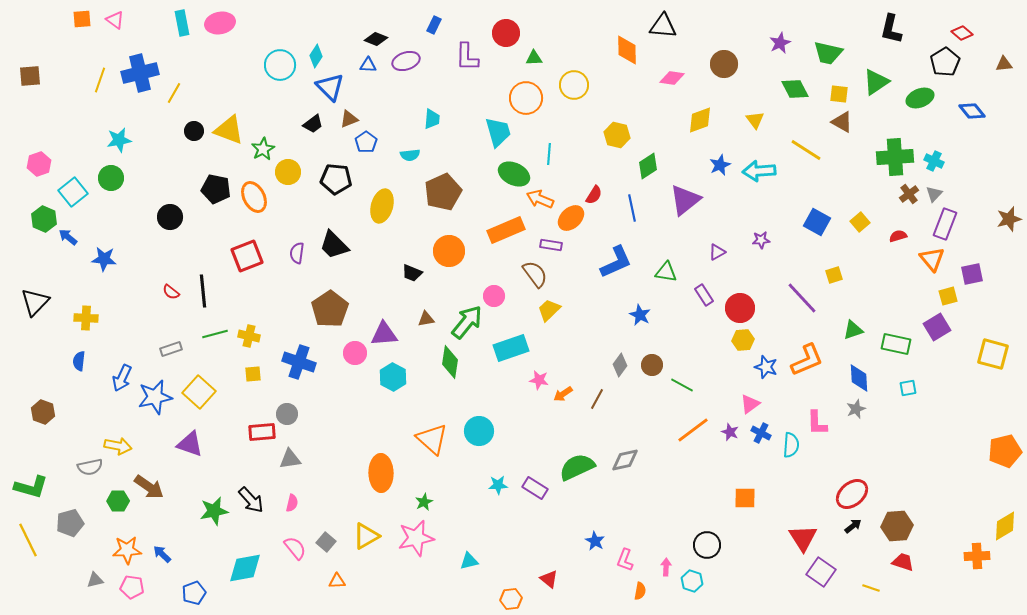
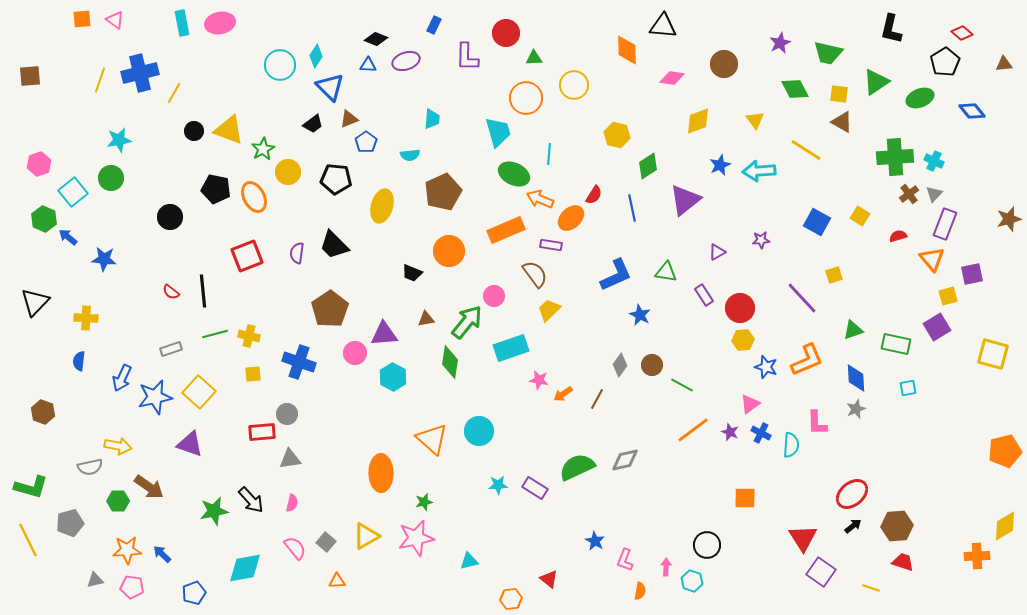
yellow diamond at (700, 120): moved 2 px left, 1 px down
yellow square at (860, 222): moved 6 px up; rotated 18 degrees counterclockwise
blue L-shape at (616, 262): moved 13 px down
blue diamond at (859, 378): moved 3 px left
green star at (424, 502): rotated 12 degrees clockwise
